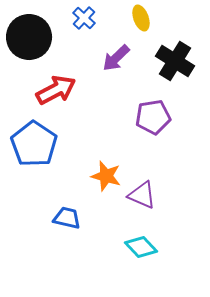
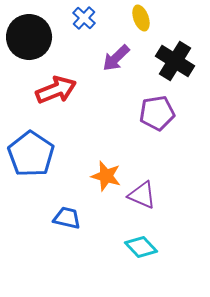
red arrow: rotated 6 degrees clockwise
purple pentagon: moved 4 px right, 4 px up
blue pentagon: moved 3 px left, 10 px down
